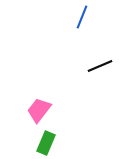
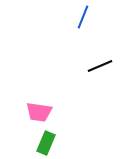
blue line: moved 1 px right
pink trapezoid: moved 2 px down; rotated 120 degrees counterclockwise
